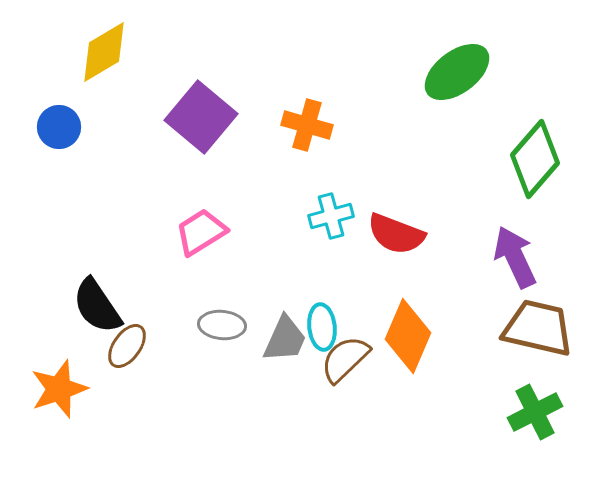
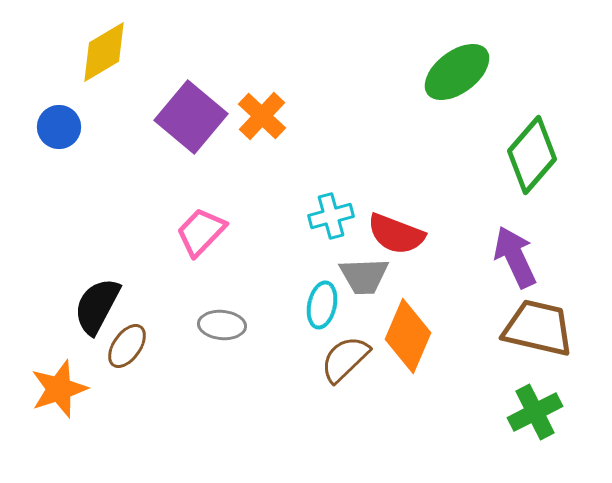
purple square: moved 10 px left
orange cross: moved 45 px left, 9 px up; rotated 27 degrees clockwise
green diamond: moved 3 px left, 4 px up
pink trapezoid: rotated 14 degrees counterclockwise
black semicircle: rotated 62 degrees clockwise
cyan ellipse: moved 22 px up; rotated 18 degrees clockwise
gray trapezoid: moved 79 px right, 63 px up; rotated 64 degrees clockwise
